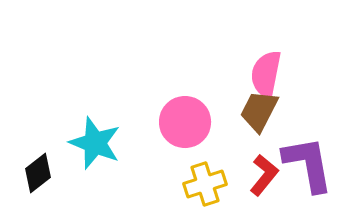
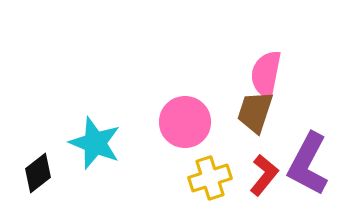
brown trapezoid: moved 4 px left, 1 px down; rotated 9 degrees counterclockwise
purple L-shape: rotated 142 degrees counterclockwise
yellow cross: moved 5 px right, 6 px up
